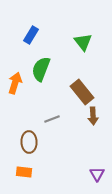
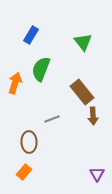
orange rectangle: rotated 56 degrees counterclockwise
